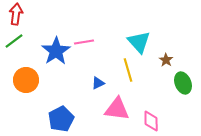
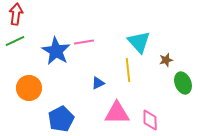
green line: moved 1 px right; rotated 12 degrees clockwise
blue star: rotated 8 degrees counterclockwise
brown star: rotated 24 degrees clockwise
yellow line: rotated 10 degrees clockwise
orange circle: moved 3 px right, 8 px down
pink triangle: moved 4 px down; rotated 8 degrees counterclockwise
pink diamond: moved 1 px left, 1 px up
